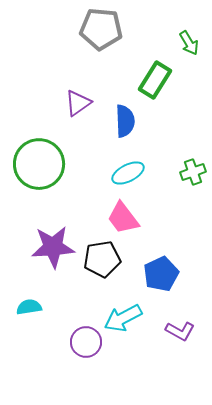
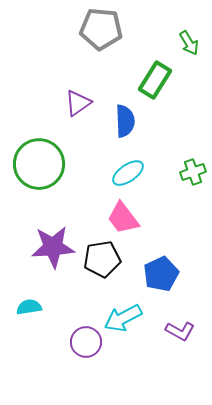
cyan ellipse: rotated 8 degrees counterclockwise
